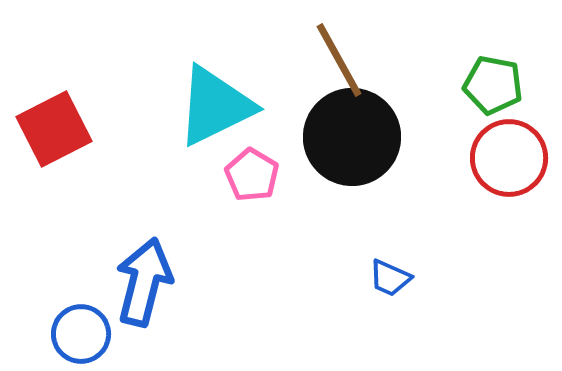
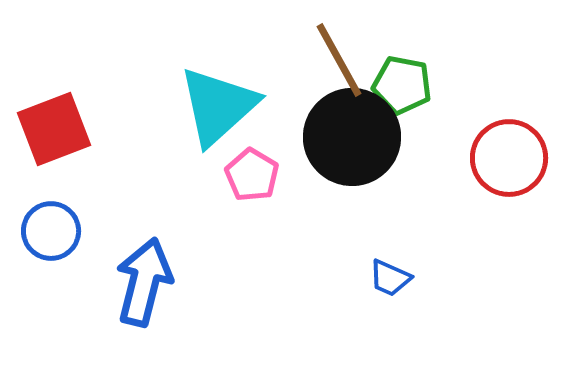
green pentagon: moved 91 px left
cyan triangle: moved 3 px right; rotated 16 degrees counterclockwise
red square: rotated 6 degrees clockwise
blue circle: moved 30 px left, 103 px up
